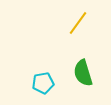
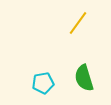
green semicircle: moved 1 px right, 5 px down
